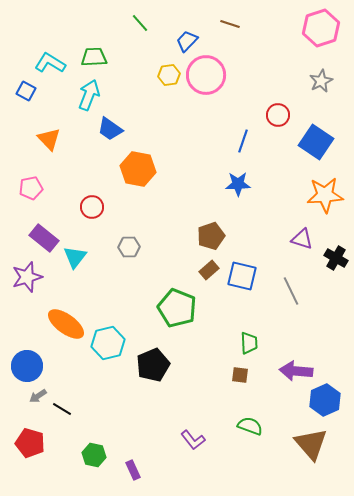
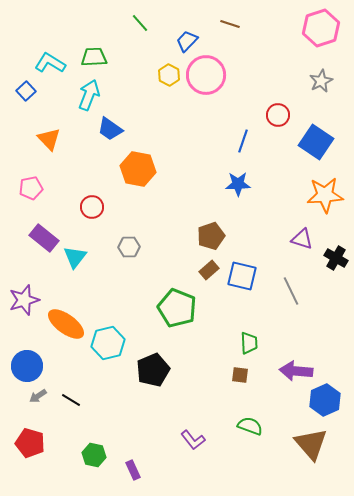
yellow hexagon at (169, 75): rotated 25 degrees counterclockwise
blue square at (26, 91): rotated 18 degrees clockwise
purple star at (27, 277): moved 3 px left, 23 px down
black pentagon at (153, 365): moved 5 px down
black line at (62, 409): moved 9 px right, 9 px up
